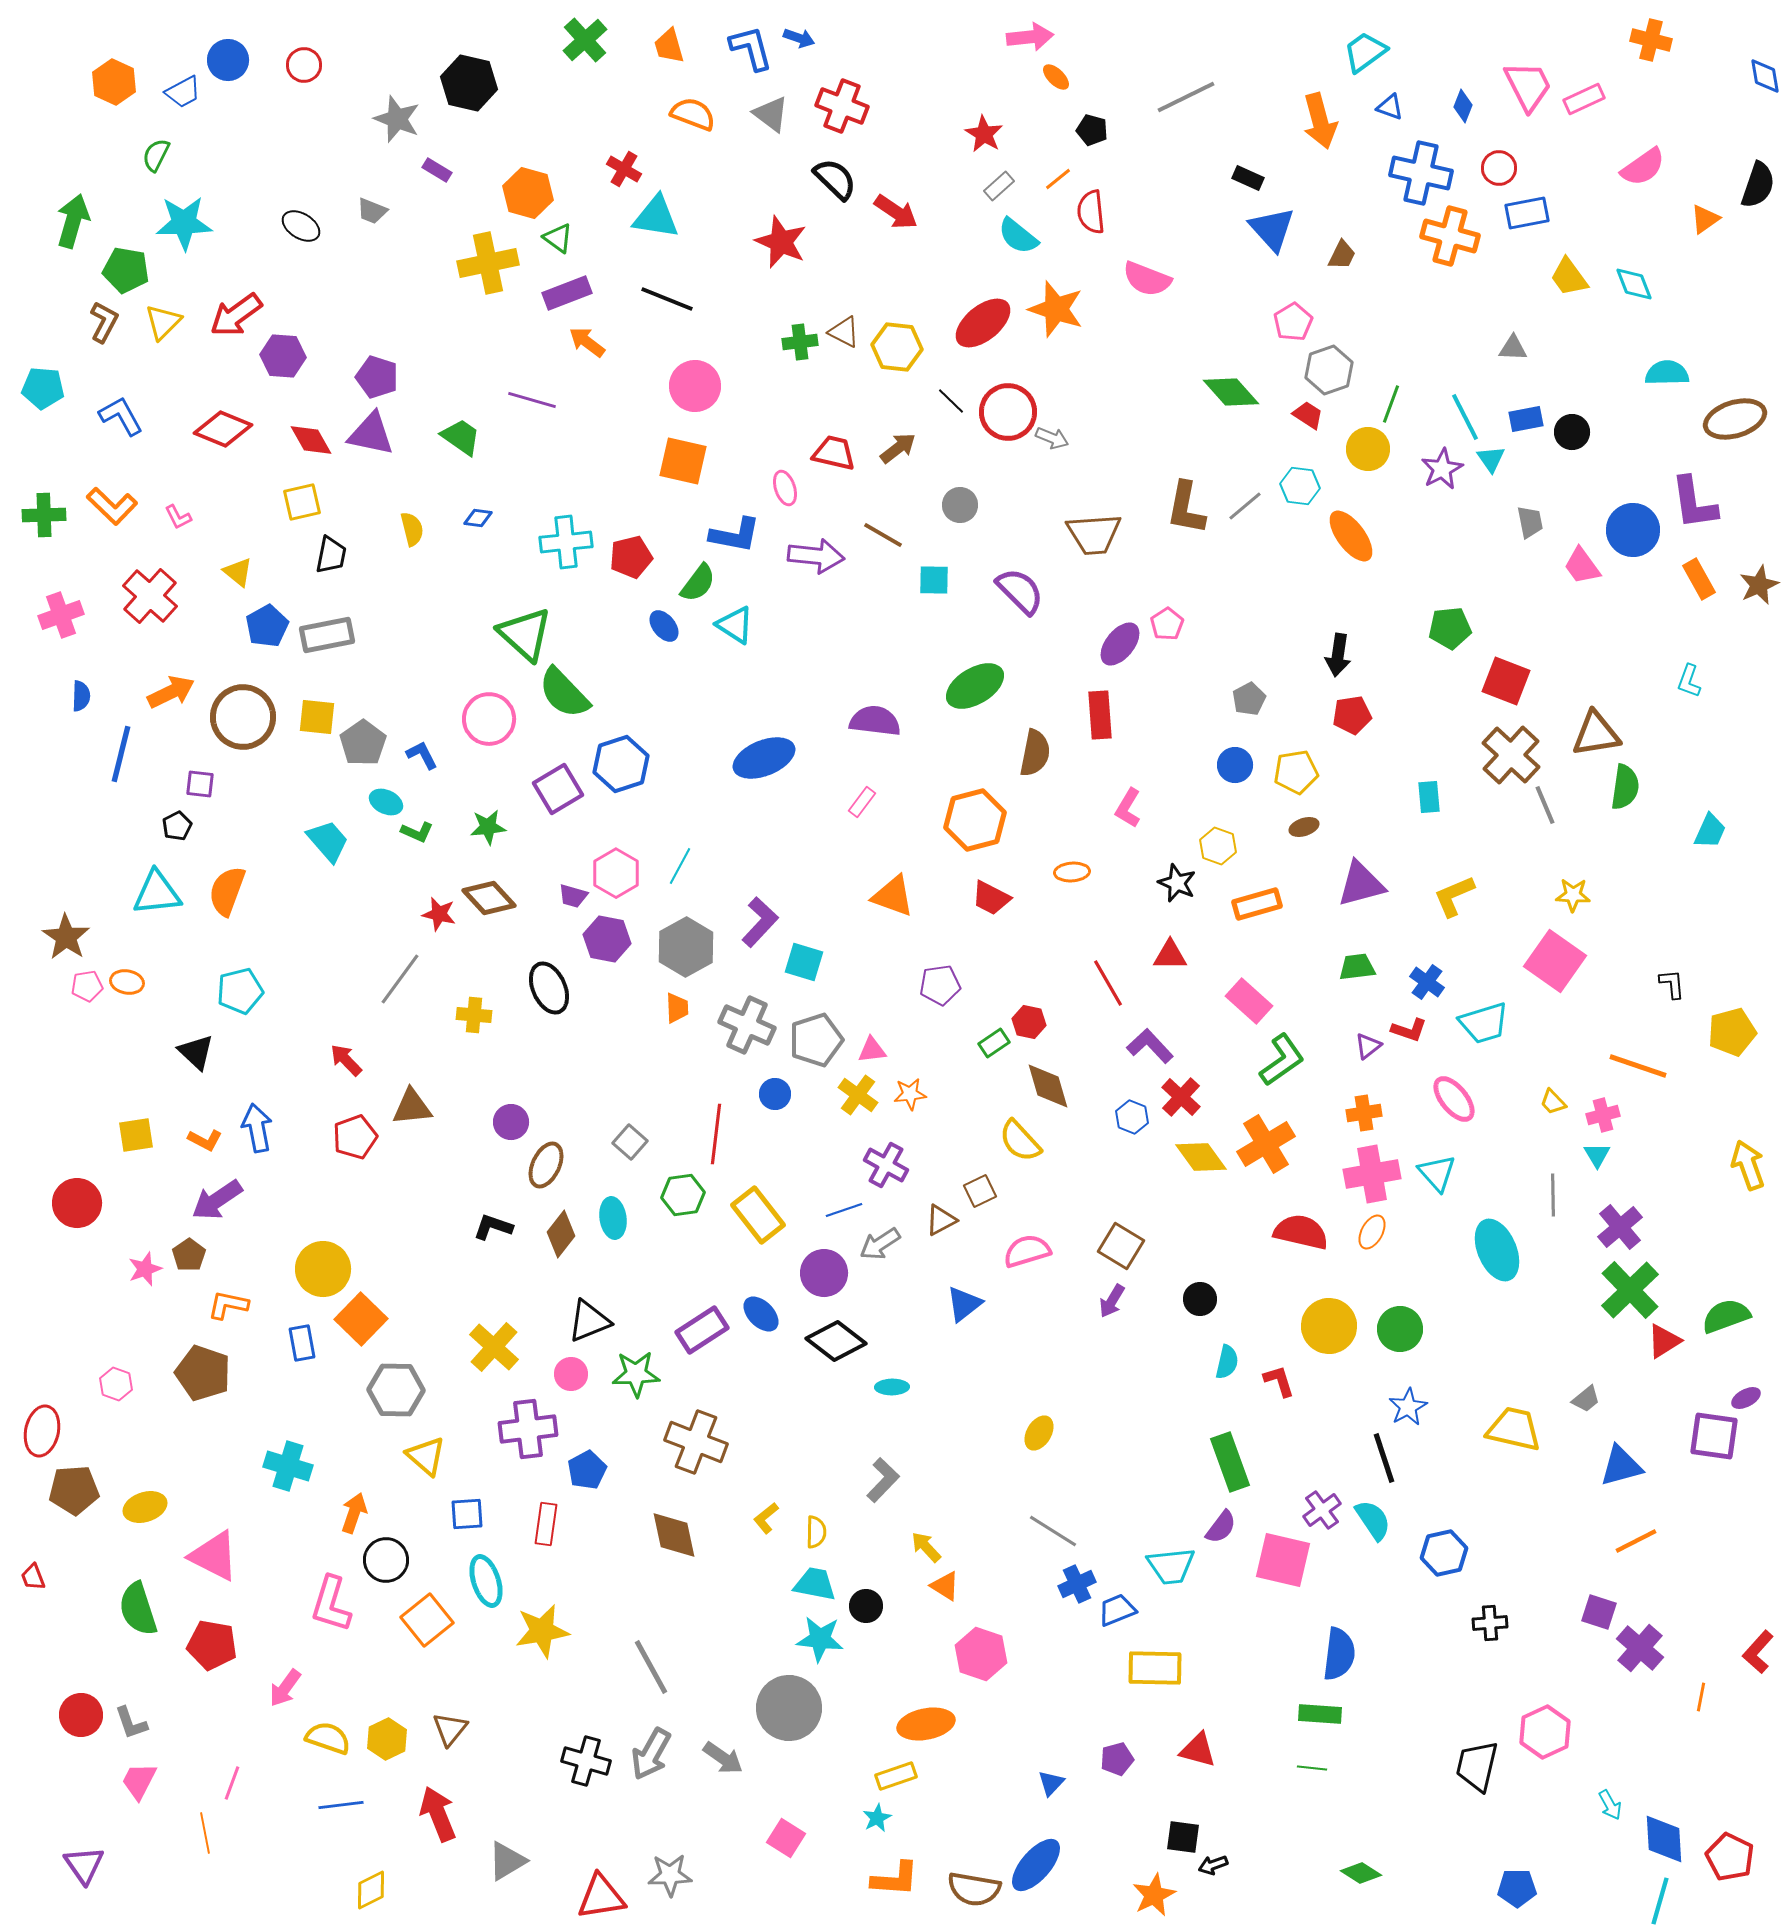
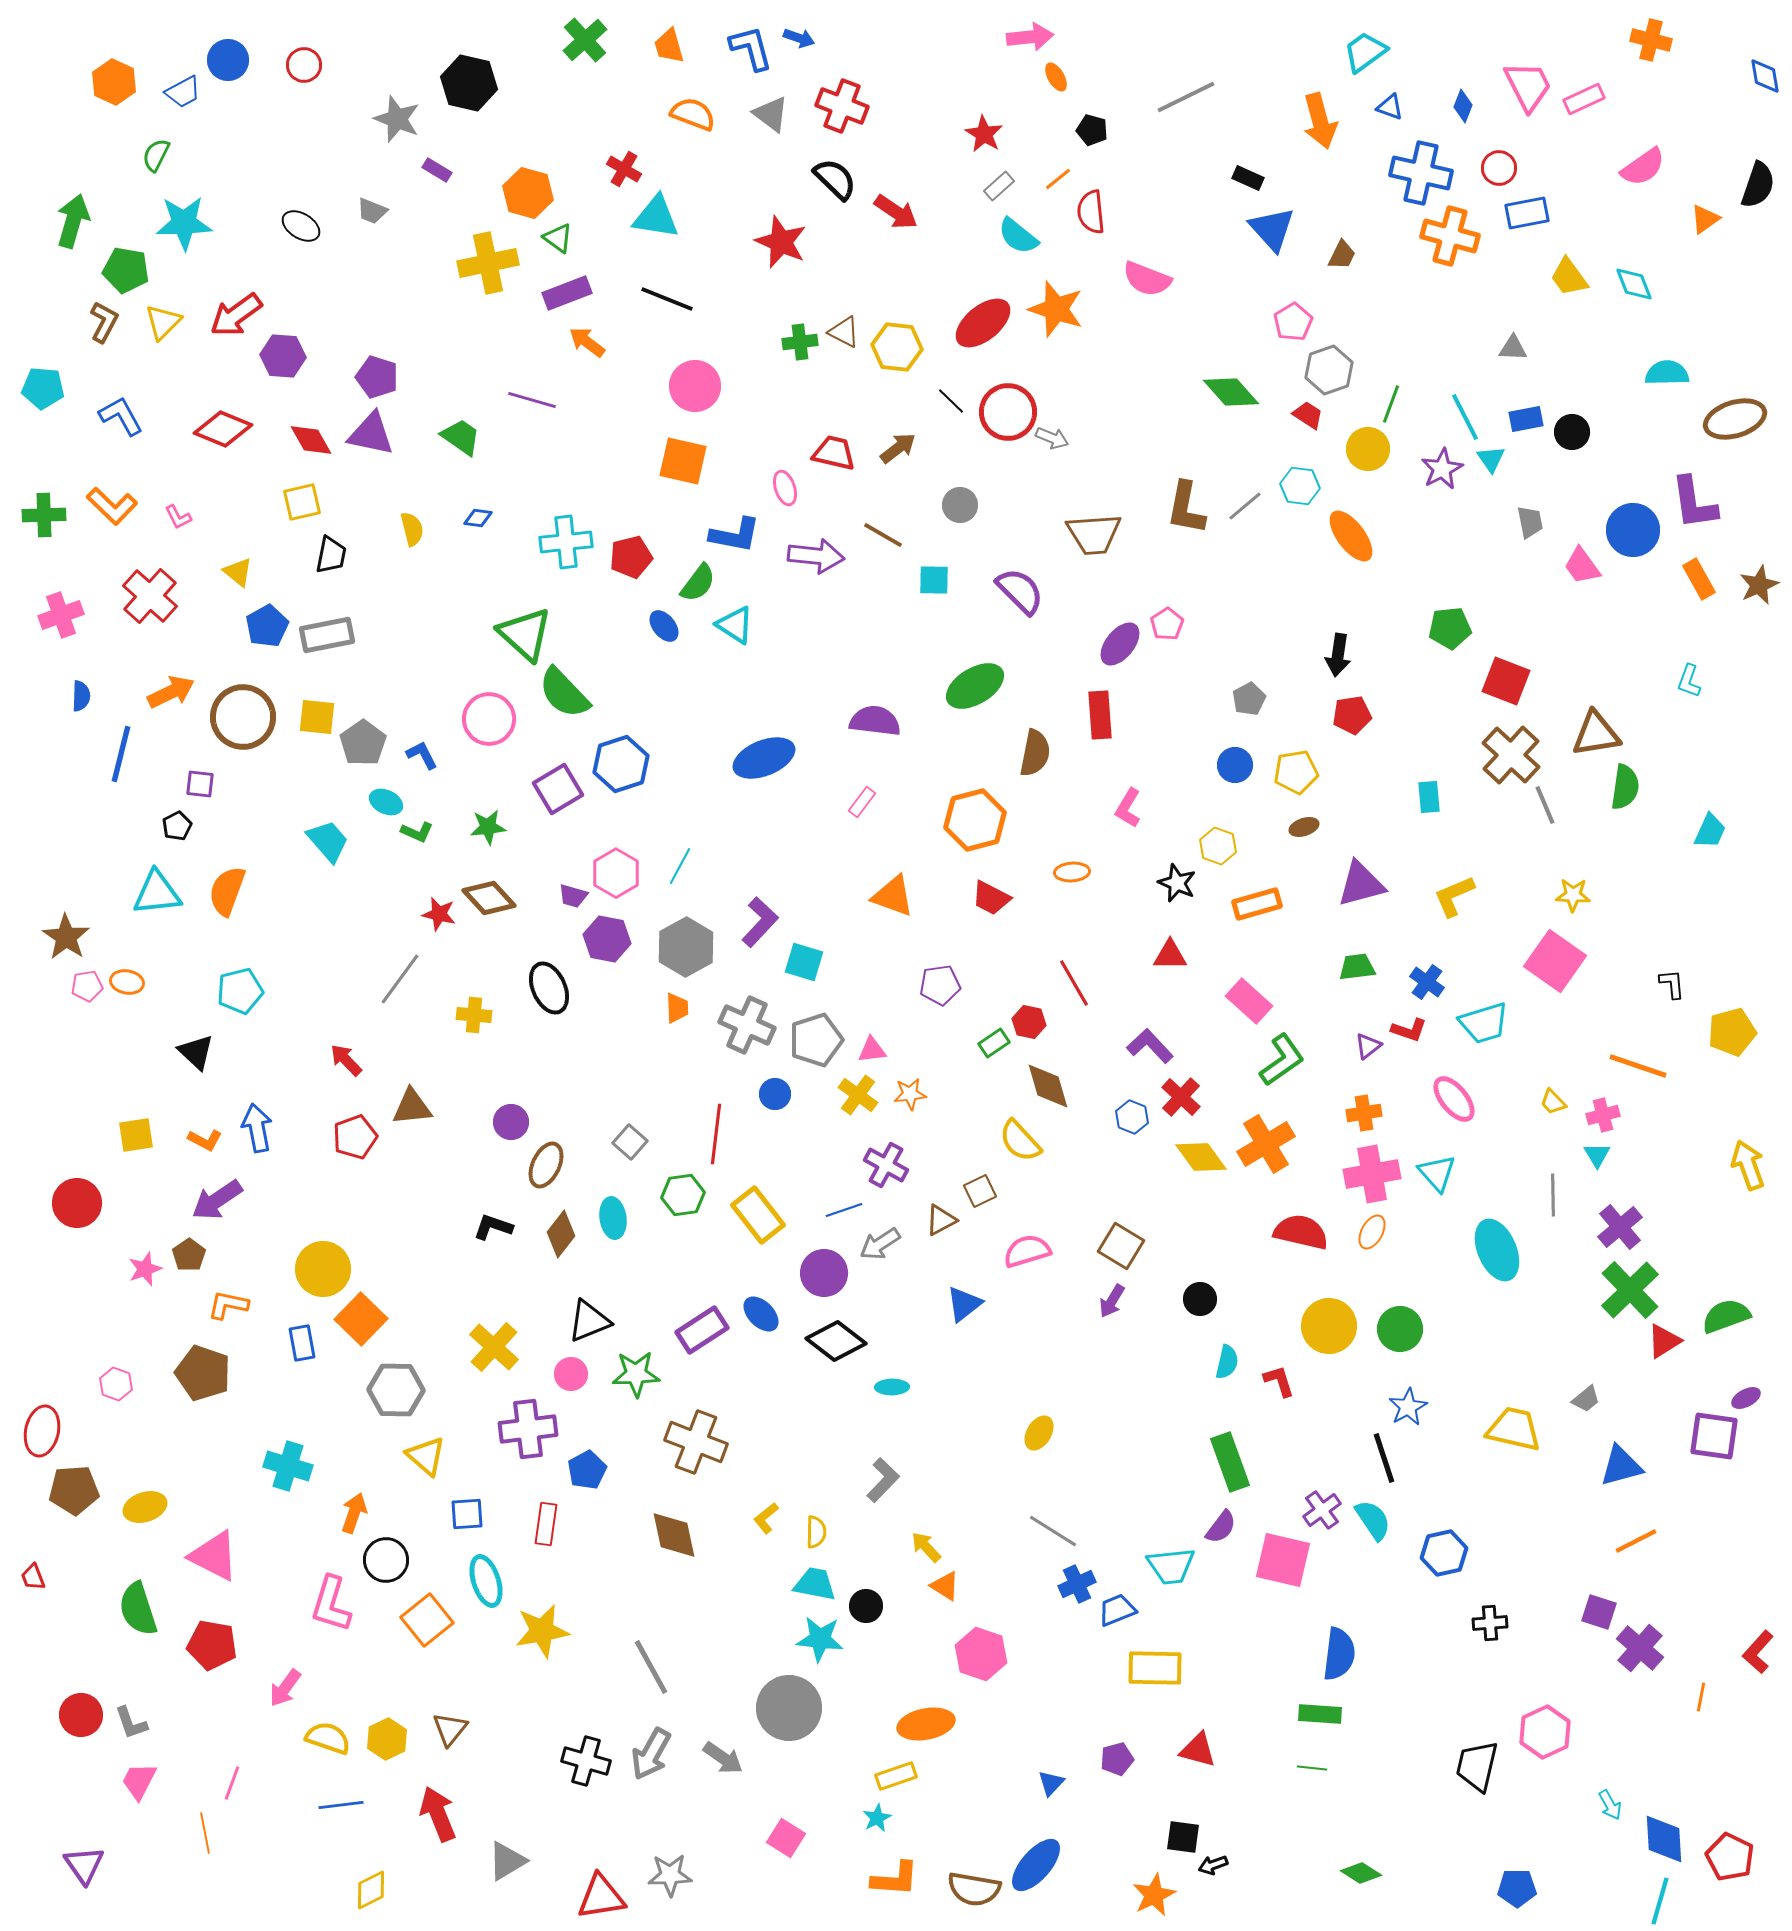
orange ellipse at (1056, 77): rotated 16 degrees clockwise
red line at (1108, 983): moved 34 px left
